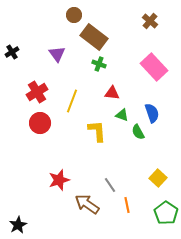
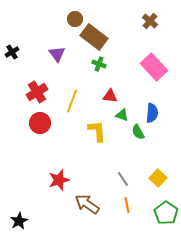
brown circle: moved 1 px right, 4 px down
red triangle: moved 2 px left, 3 px down
blue semicircle: rotated 24 degrees clockwise
gray line: moved 13 px right, 6 px up
black star: moved 1 px right, 4 px up
